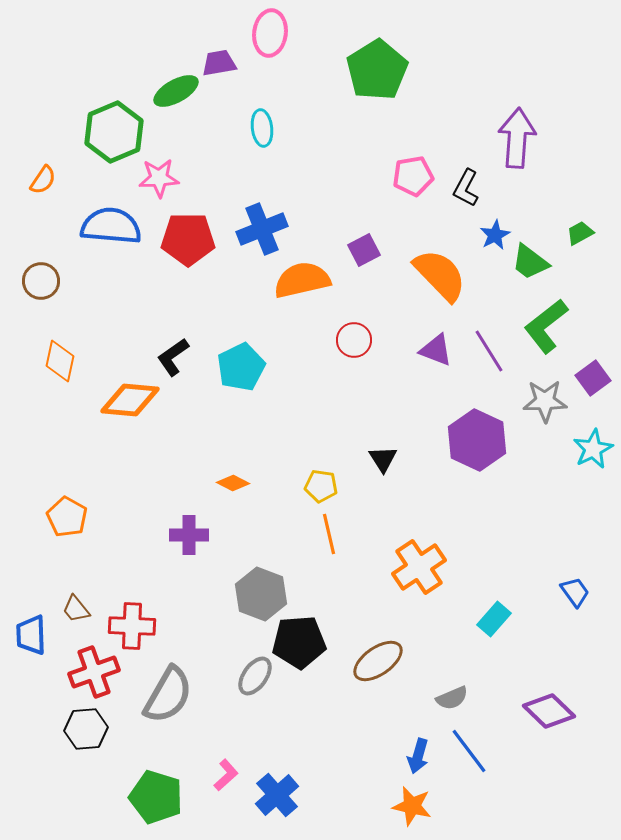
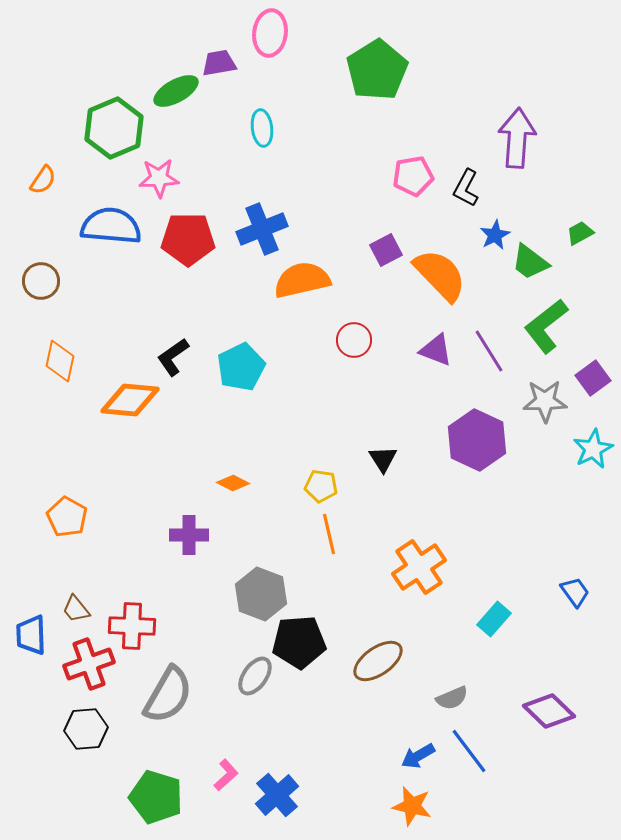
green hexagon at (114, 132): moved 4 px up
purple square at (364, 250): moved 22 px right
red cross at (94, 672): moved 5 px left, 8 px up
blue arrow at (418, 756): rotated 44 degrees clockwise
